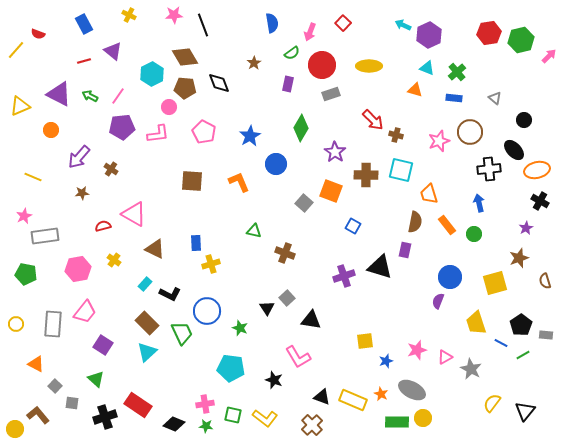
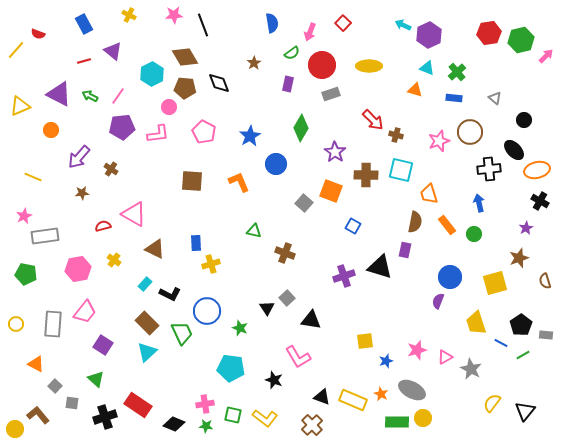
pink arrow at (549, 56): moved 3 px left
